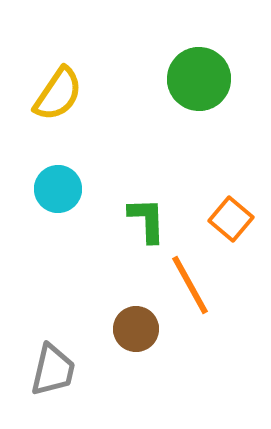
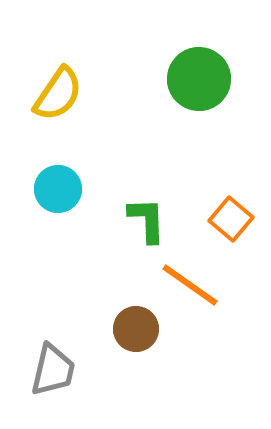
orange line: rotated 26 degrees counterclockwise
